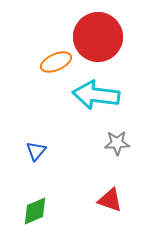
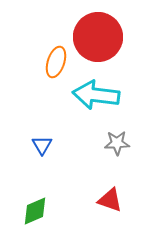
orange ellipse: rotated 48 degrees counterclockwise
blue triangle: moved 6 px right, 6 px up; rotated 10 degrees counterclockwise
